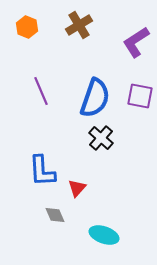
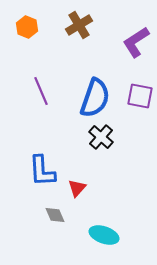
black cross: moved 1 px up
